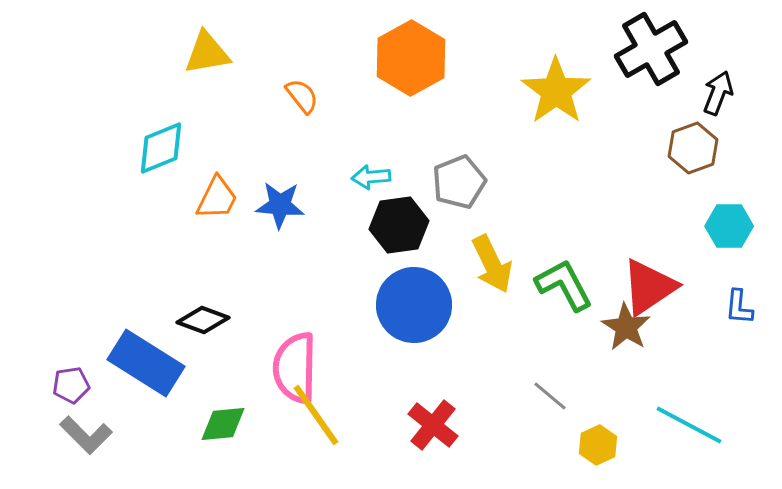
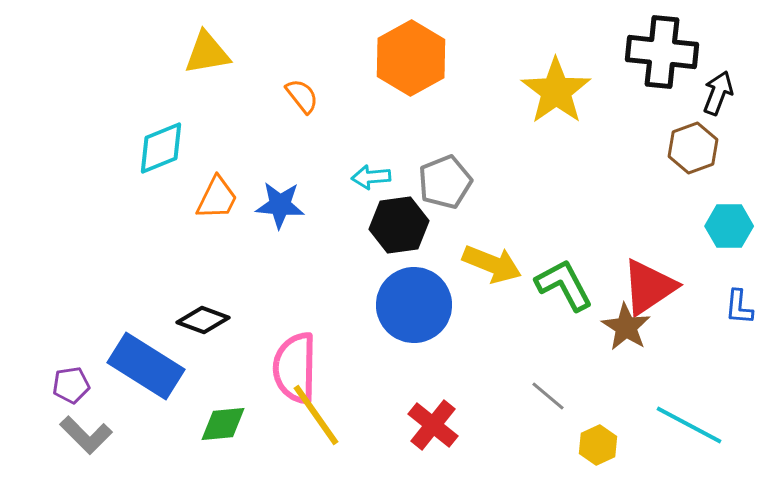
black cross: moved 11 px right, 3 px down; rotated 36 degrees clockwise
gray pentagon: moved 14 px left
yellow arrow: rotated 42 degrees counterclockwise
blue rectangle: moved 3 px down
gray line: moved 2 px left
